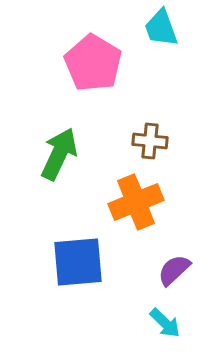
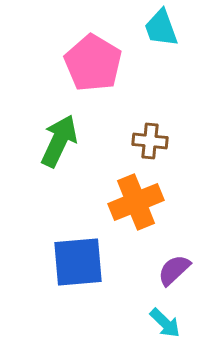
green arrow: moved 13 px up
